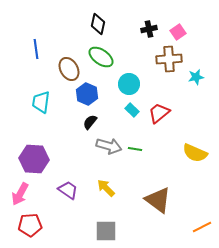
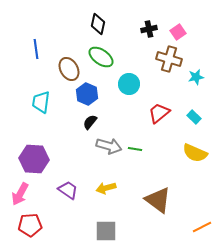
brown cross: rotated 20 degrees clockwise
cyan rectangle: moved 62 px right, 7 px down
yellow arrow: rotated 60 degrees counterclockwise
